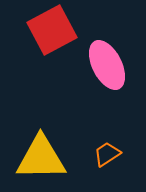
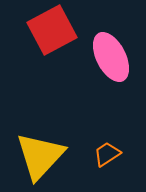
pink ellipse: moved 4 px right, 8 px up
yellow triangle: moved 1 px left, 2 px up; rotated 46 degrees counterclockwise
